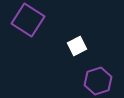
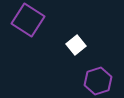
white square: moved 1 px left, 1 px up; rotated 12 degrees counterclockwise
